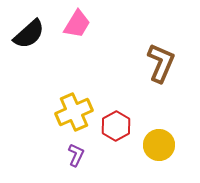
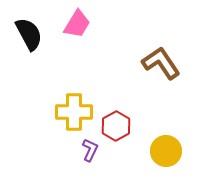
black semicircle: rotated 76 degrees counterclockwise
brown L-shape: rotated 57 degrees counterclockwise
yellow cross: rotated 24 degrees clockwise
yellow circle: moved 7 px right, 6 px down
purple L-shape: moved 14 px right, 5 px up
